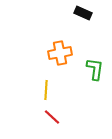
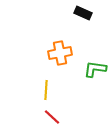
green L-shape: rotated 90 degrees counterclockwise
